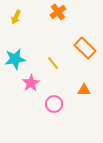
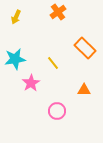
pink circle: moved 3 px right, 7 px down
